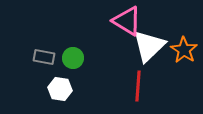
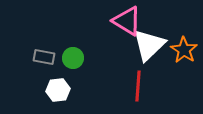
white triangle: moved 1 px up
white hexagon: moved 2 px left, 1 px down; rotated 15 degrees counterclockwise
